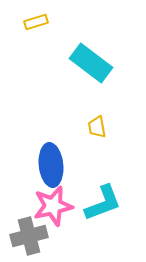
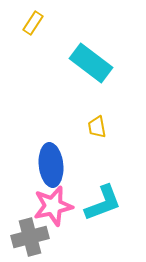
yellow rectangle: moved 3 px left, 1 px down; rotated 40 degrees counterclockwise
gray cross: moved 1 px right, 1 px down
